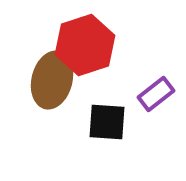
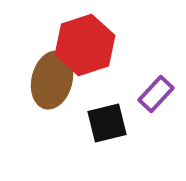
purple rectangle: rotated 9 degrees counterclockwise
black square: moved 1 px down; rotated 18 degrees counterclockwise
